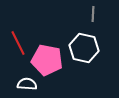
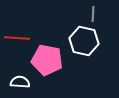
red line: moved 1 px left, 5 px up; rotated 60 degrees counterclockwise
white hexagon: moved 7 px up
white semicircle: moved 7 px left, 2 px up
